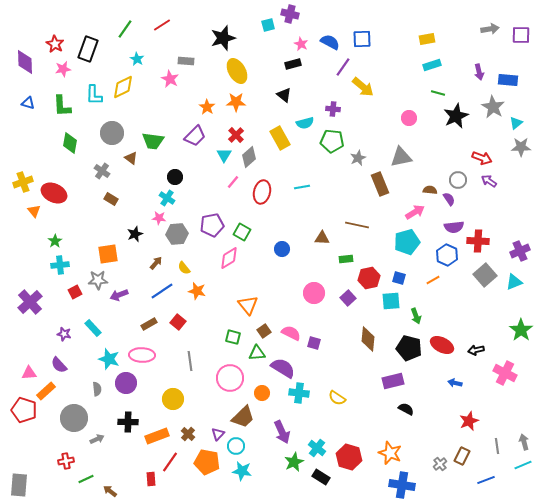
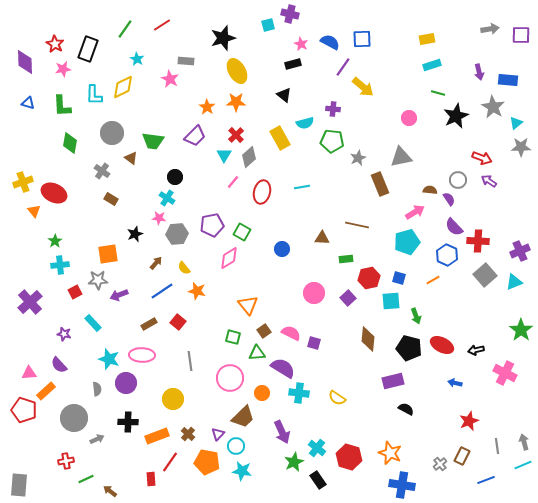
purple semicircle at (454, 227): rotated 54 degrees clockwise
cyan rectangle at (93, 328): moved 5 px up
black rectangle at (321, 477): moved 3 px left, 3 px down; rotated 24 degrees clockwise
